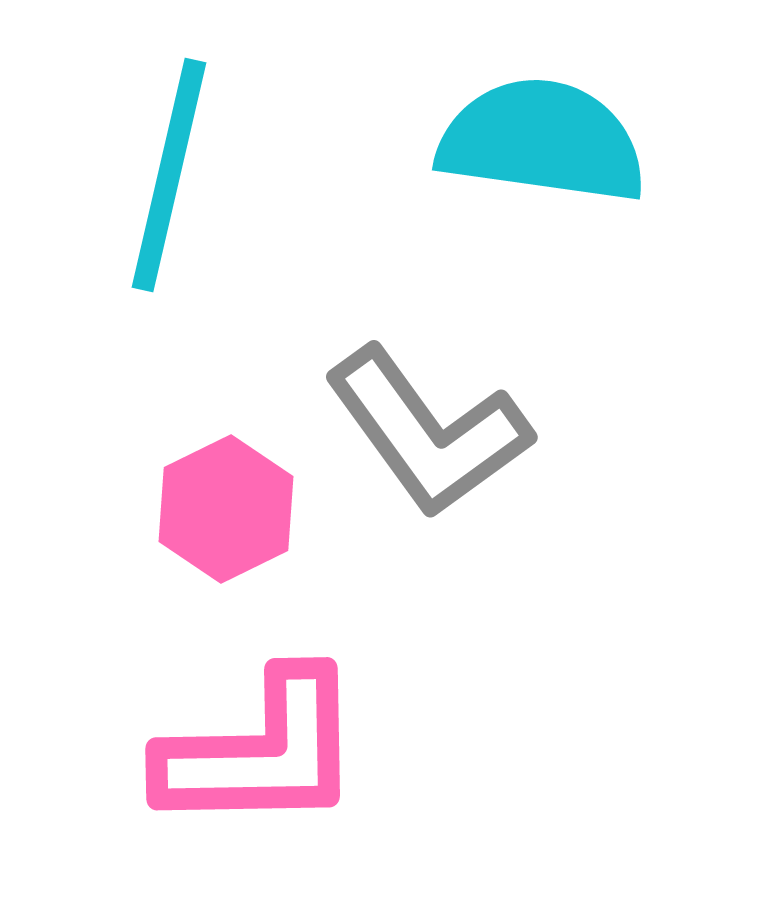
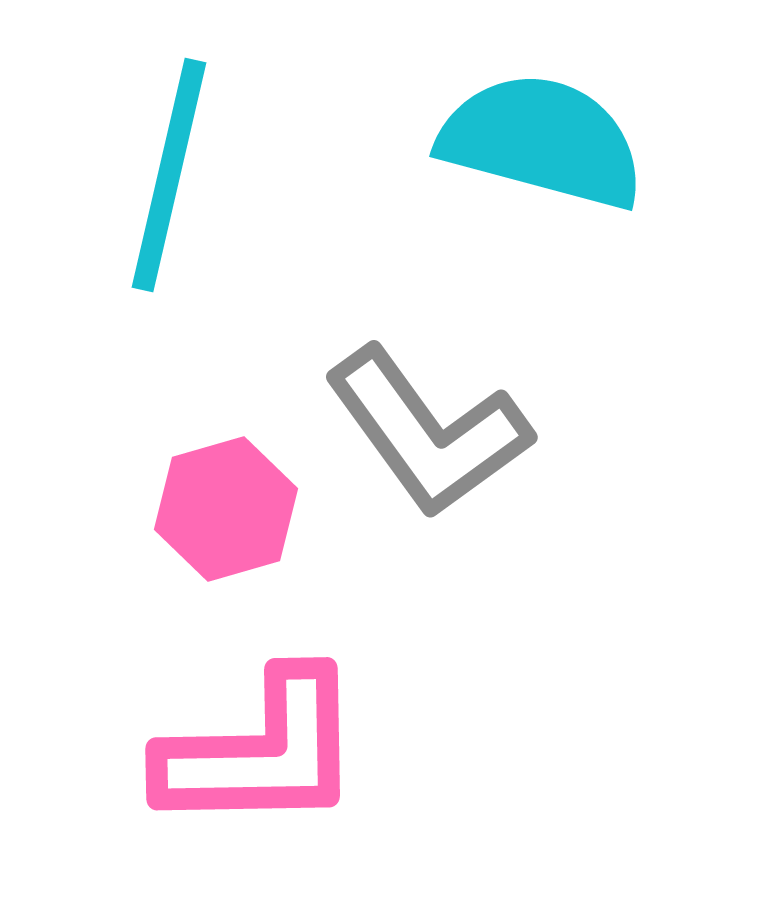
cyan semicircle: rotated 7 degrees clockwise
pink hexagon: rotated 10 degrees clockwise
